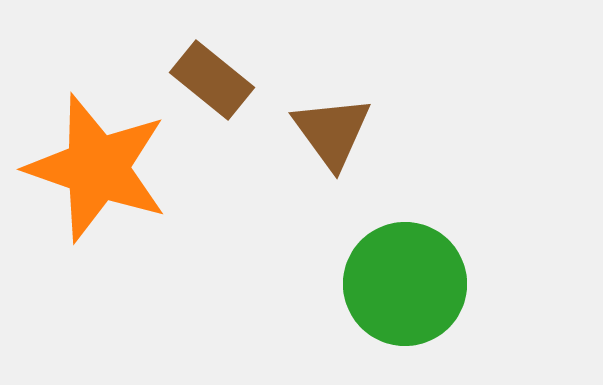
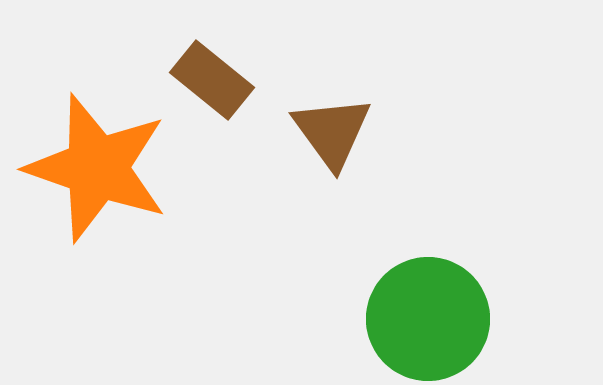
green circle: moved 23 px right, 35 px down
